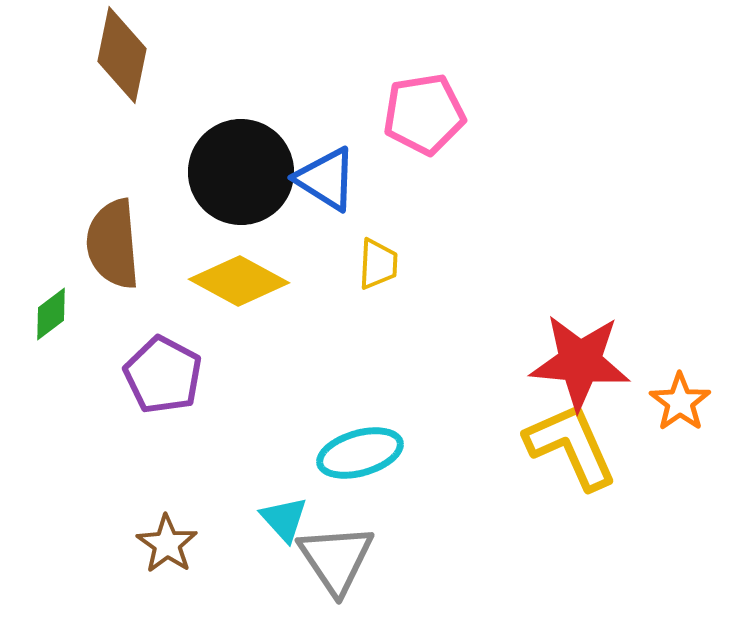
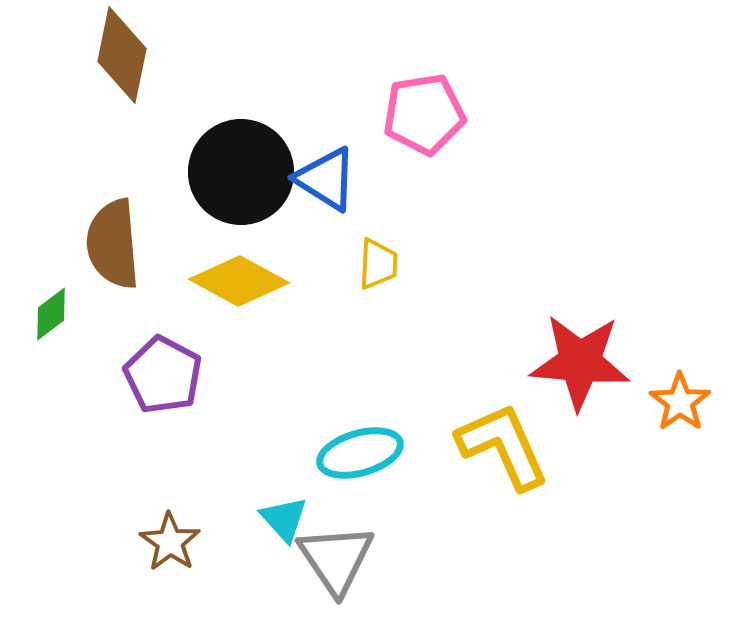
yellow L-shape: moved 68 px left
brown star: moved 3 px right, 2 px up
